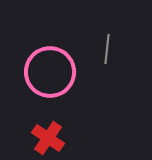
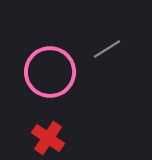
gray line: rotated 52 degrees clockwise
